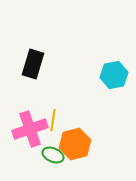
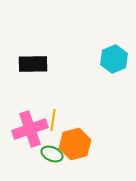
black rectangle: rotated 72 degrees clockwise
cyan hexagon: moved 16 px up; rotated 12 degrees counterclockwise
green ellipse: moved 1 px left, 1 px up
